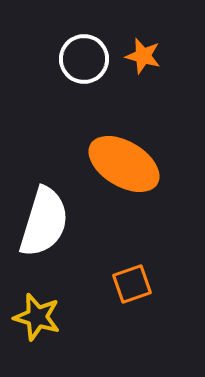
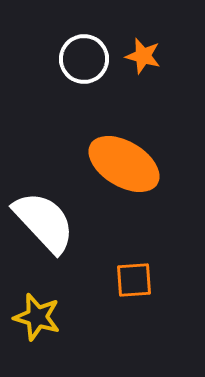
white semicircle: rotated 60 degrees counterclockwise
orange square: moved 2 px right, 4 px up; rotated 15 degrees clockwise
